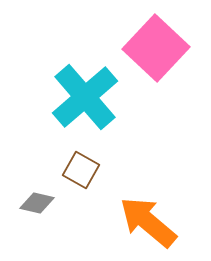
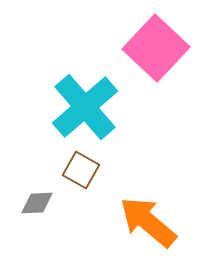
cyan cross: moved 10 px down
gray diamond: rotated 16 degrees counterclockwise
